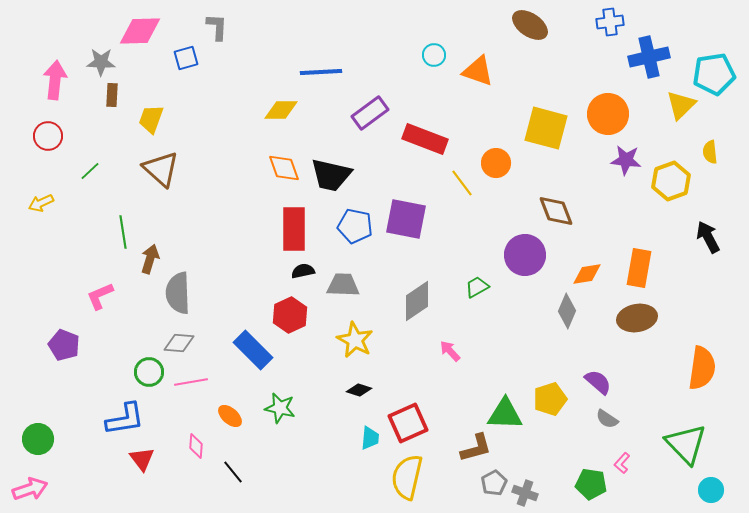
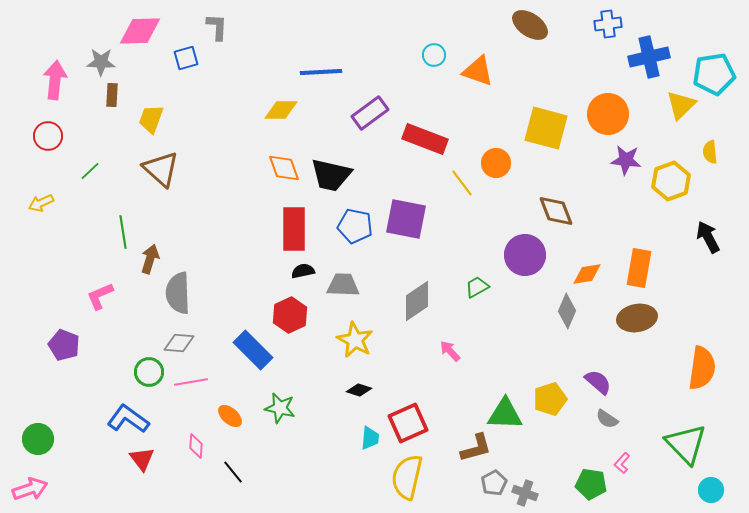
blue cross at (610, 22): moved 2 px left, 2 px down
blue L-shape at (125, 419): moved 3 px right; rotated 135 degrees counterclockwise
